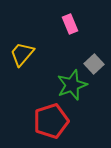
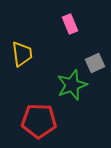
yellow trapezoid: rotated 132 degrees clockwise
gray square: moved 1 px right, 1 px up; rotated 18 degrees clockwise
red pentagon: moved 12 px left; rotated 20 degrees clockwise
